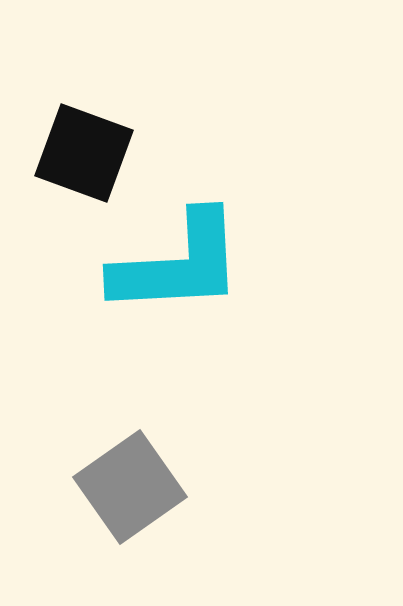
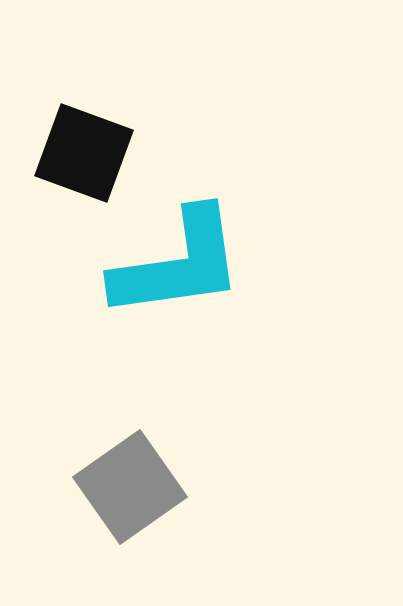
cyan L-shape: rotated 5 degrees counterclockwise
